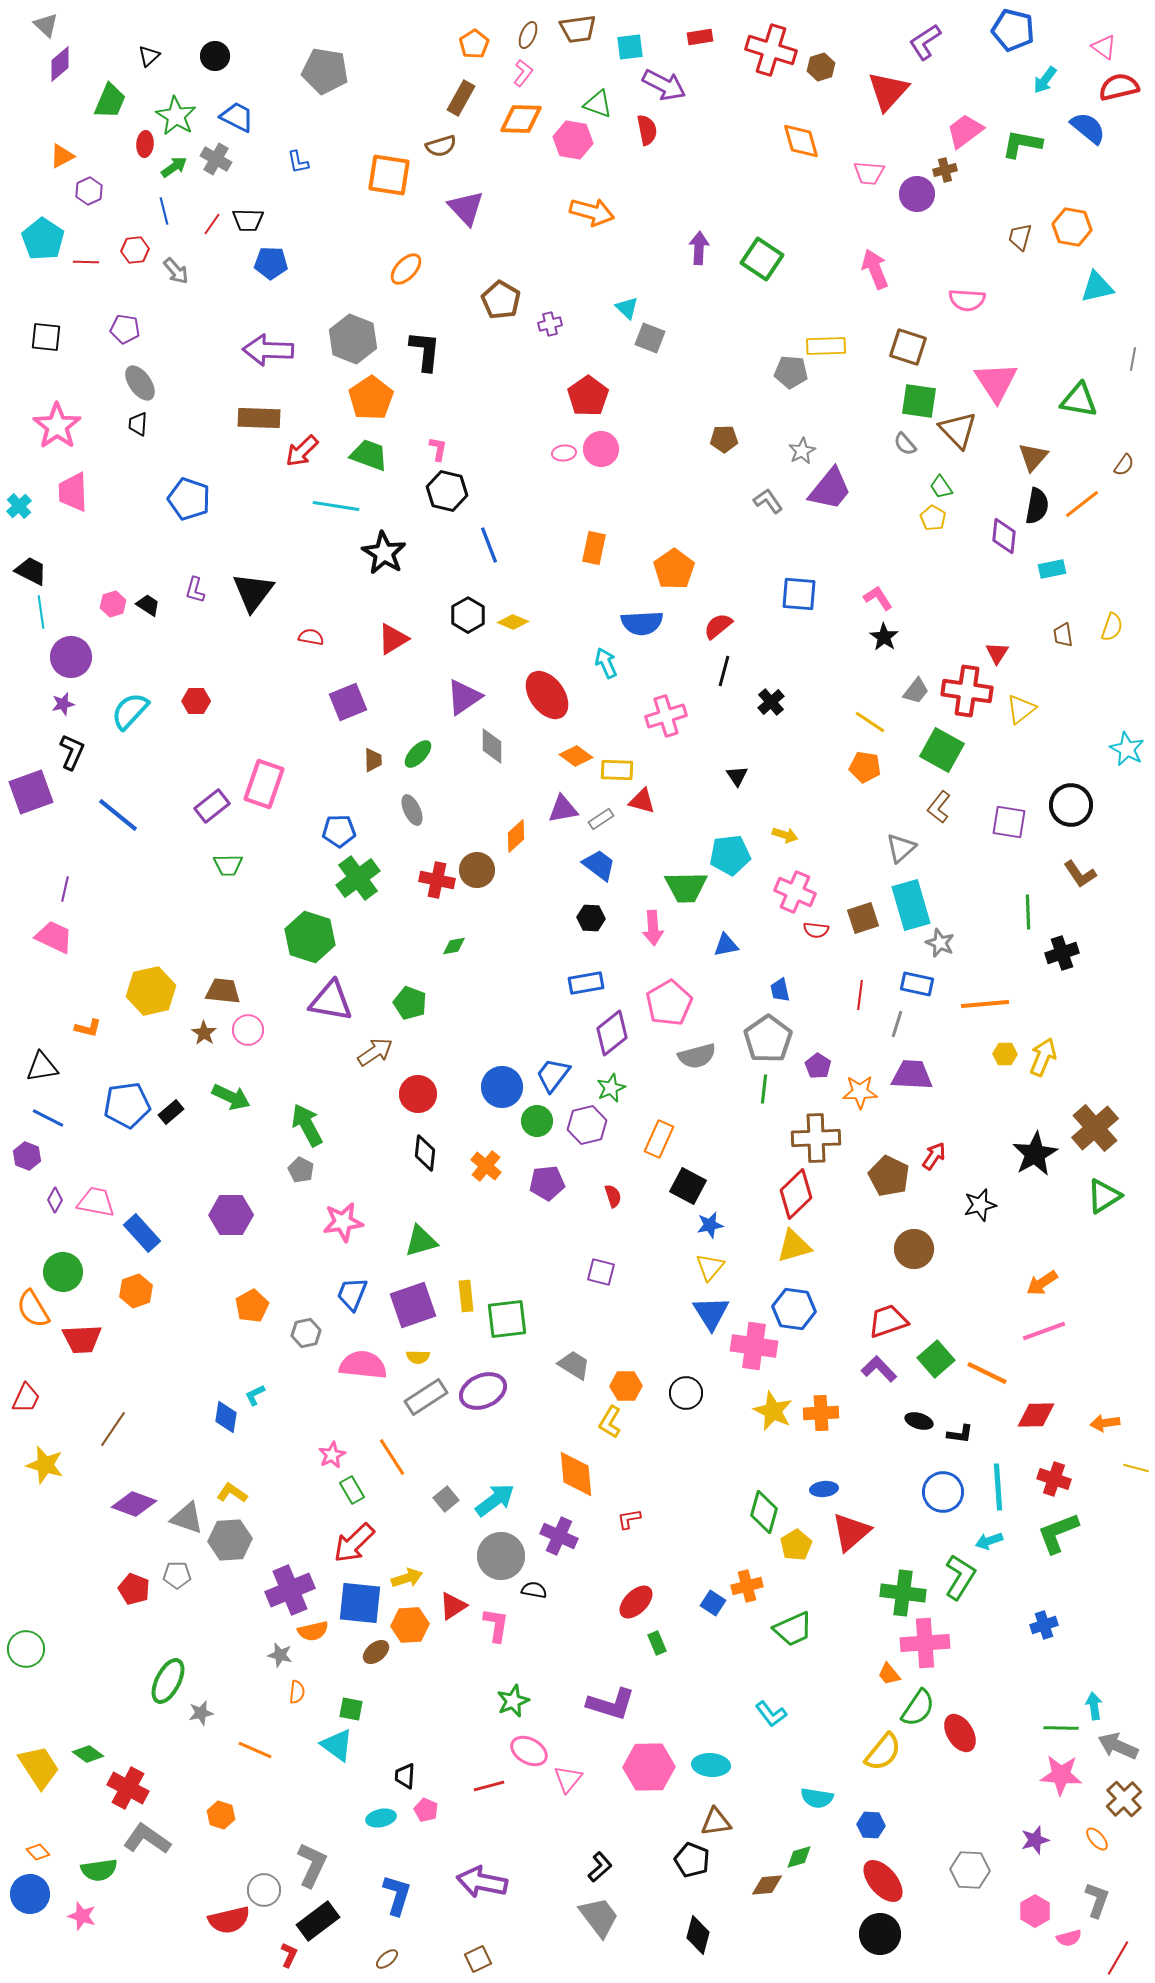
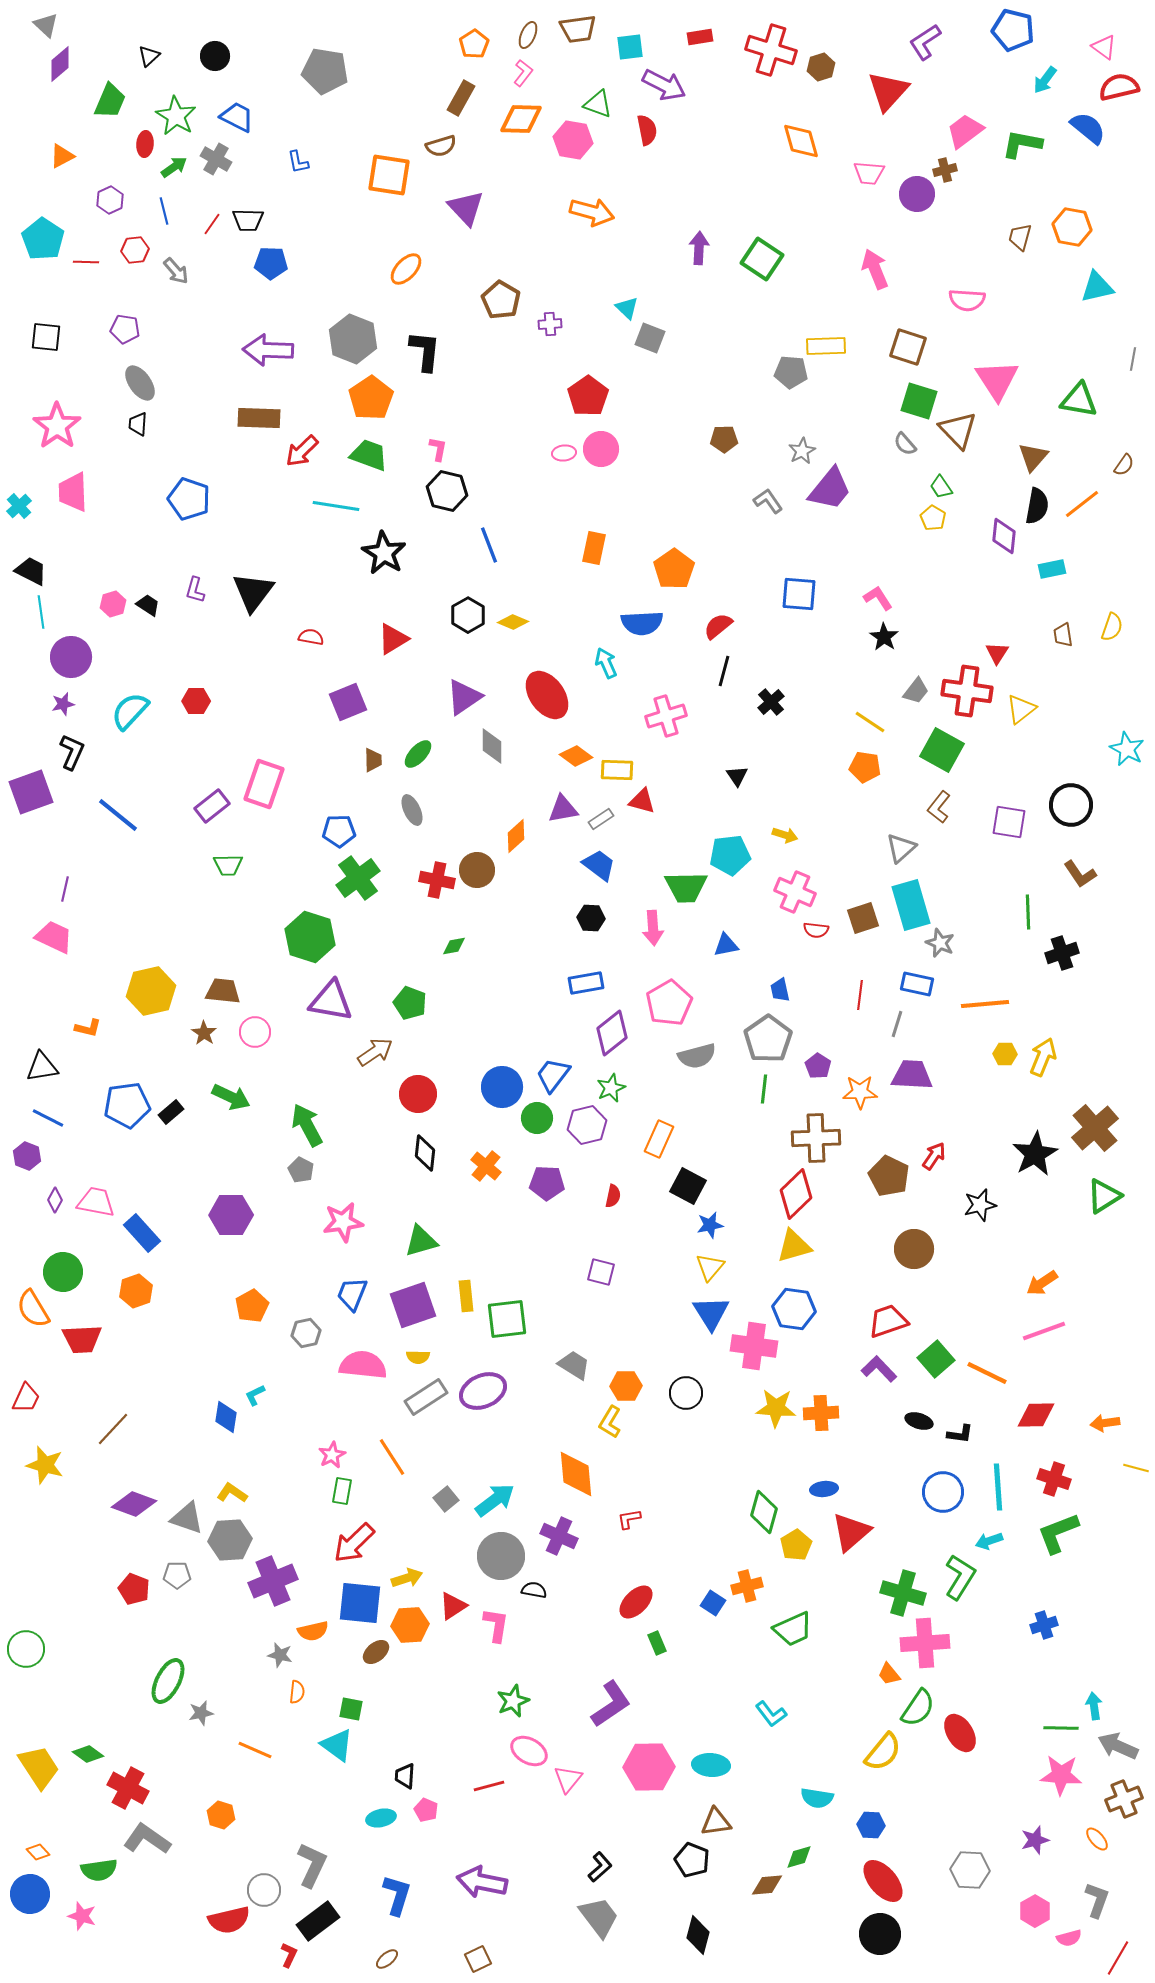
purple hexagon at (89, 191): moved 21 px right, 9 px down
purple cross at (550, 324): rotated 10 degrees clockwise
pink triangle at (996, 382): moved 1 px right, 2 px up
green square at (919, 401): rotated 9 degrees clockwise
pink circle at (248, 1030): moved 7 px right, 2 px down
green circle at (537, 1121): moved 3 px up
purple pentagon at (547, 1183): rotated 8 degrees clockwise
red semicircle at (613, 1196): rotated 30 degrees clockwise
yellow star at (773, 1411): moved 3 px right, 3 px up; rotated 21 degrees counterclockwise
brown line at (113, 1429): rotated 9 degrees clockwise
green rectangle at (352, 1490): moved 10 px left, 1 px down; rotated 40 degrees clockwise
purple cross at (290, 1590): moved 17 px left, 9 px up
green cross at (903, 1593): rotated 9 degrees clockwise
purple L-shape at (611, 1704): rotated 51 degrees counterclockwise
brown cross at (1124, 1799): rotated 21 degrees clockwise
